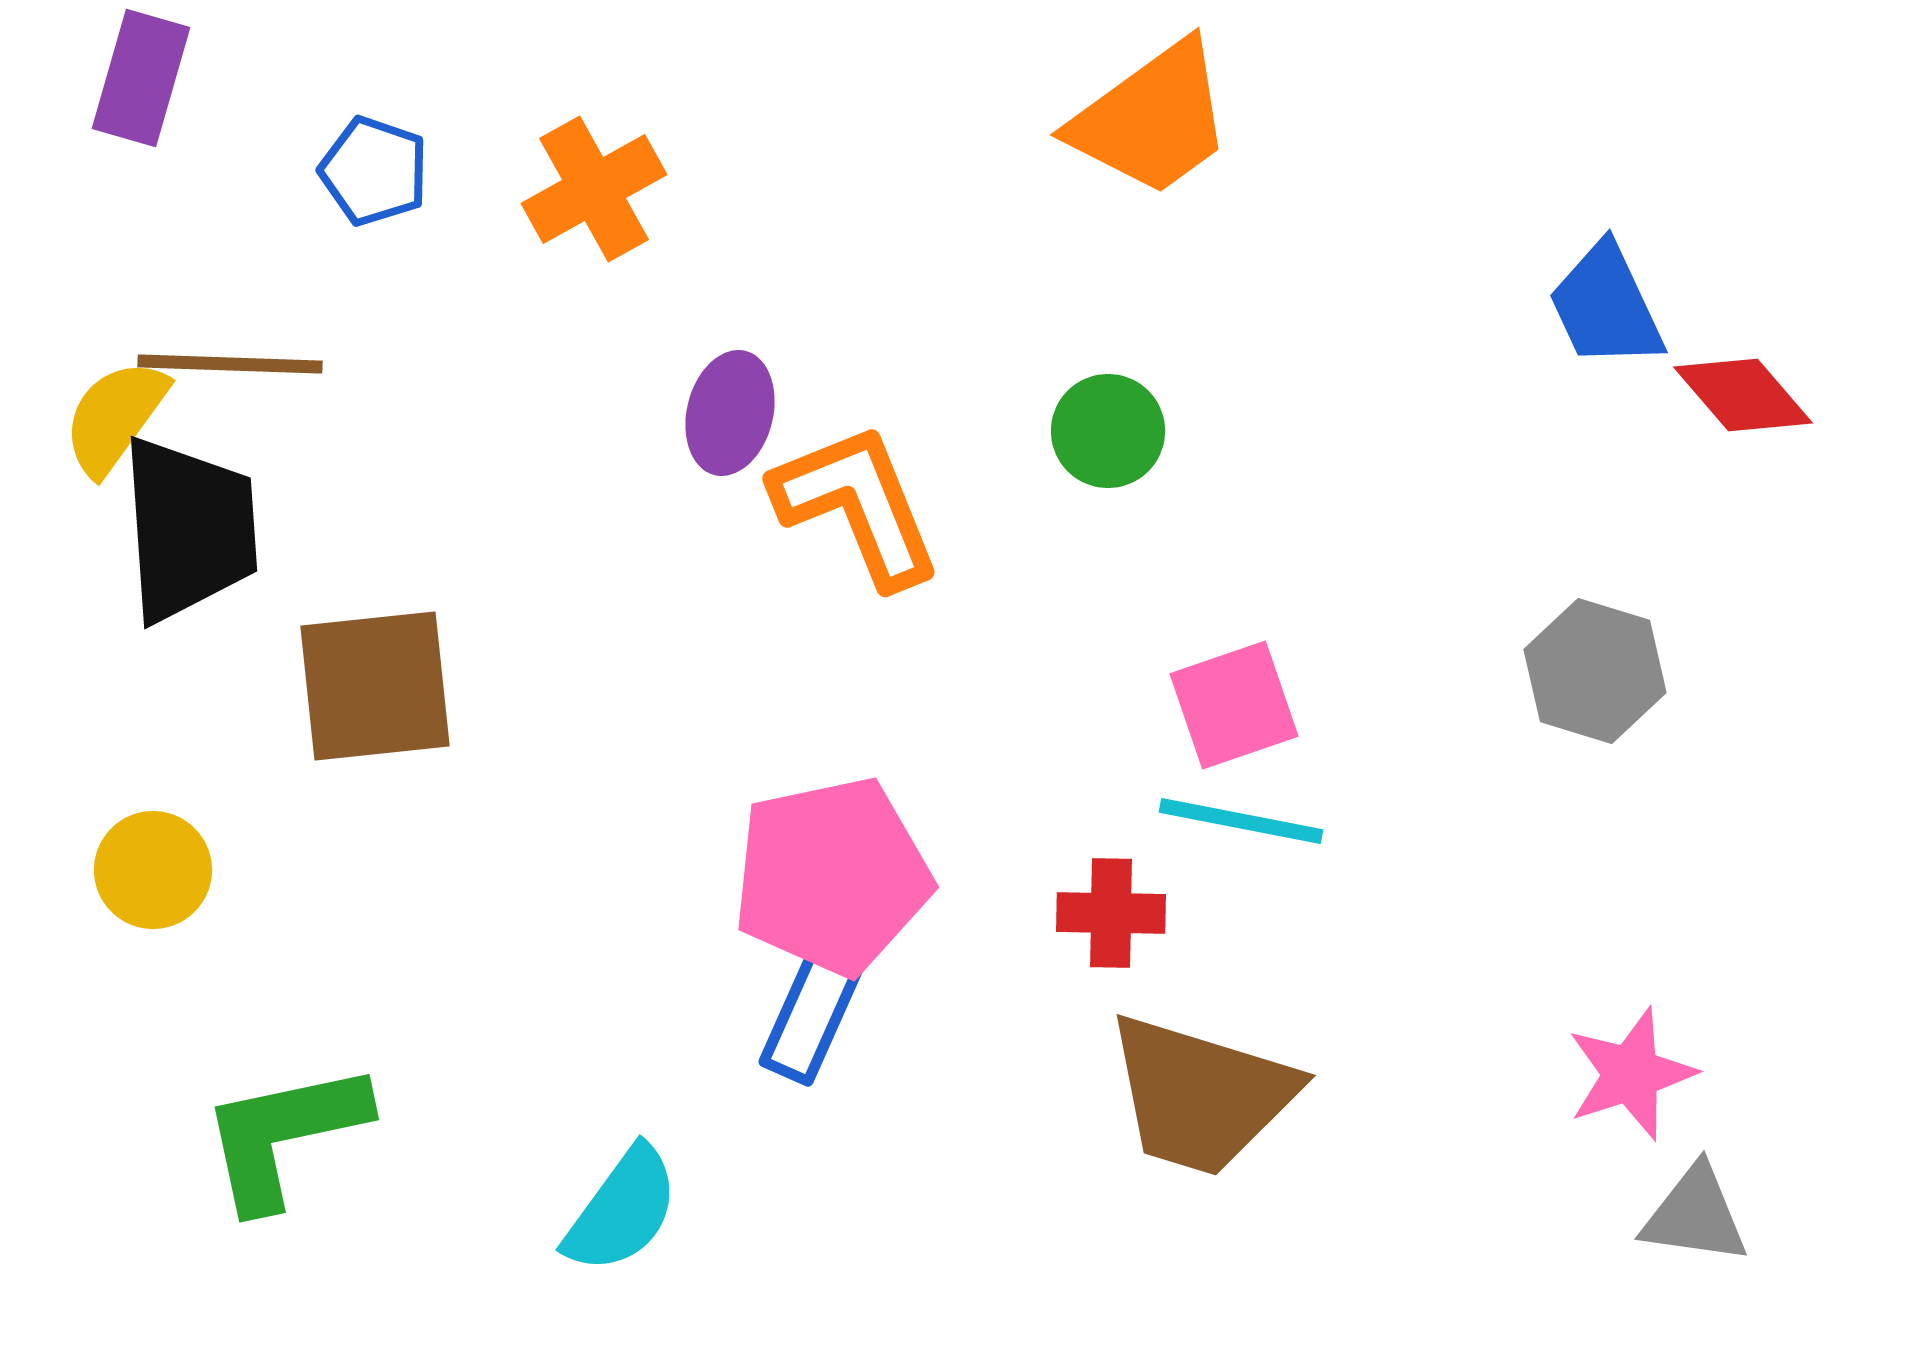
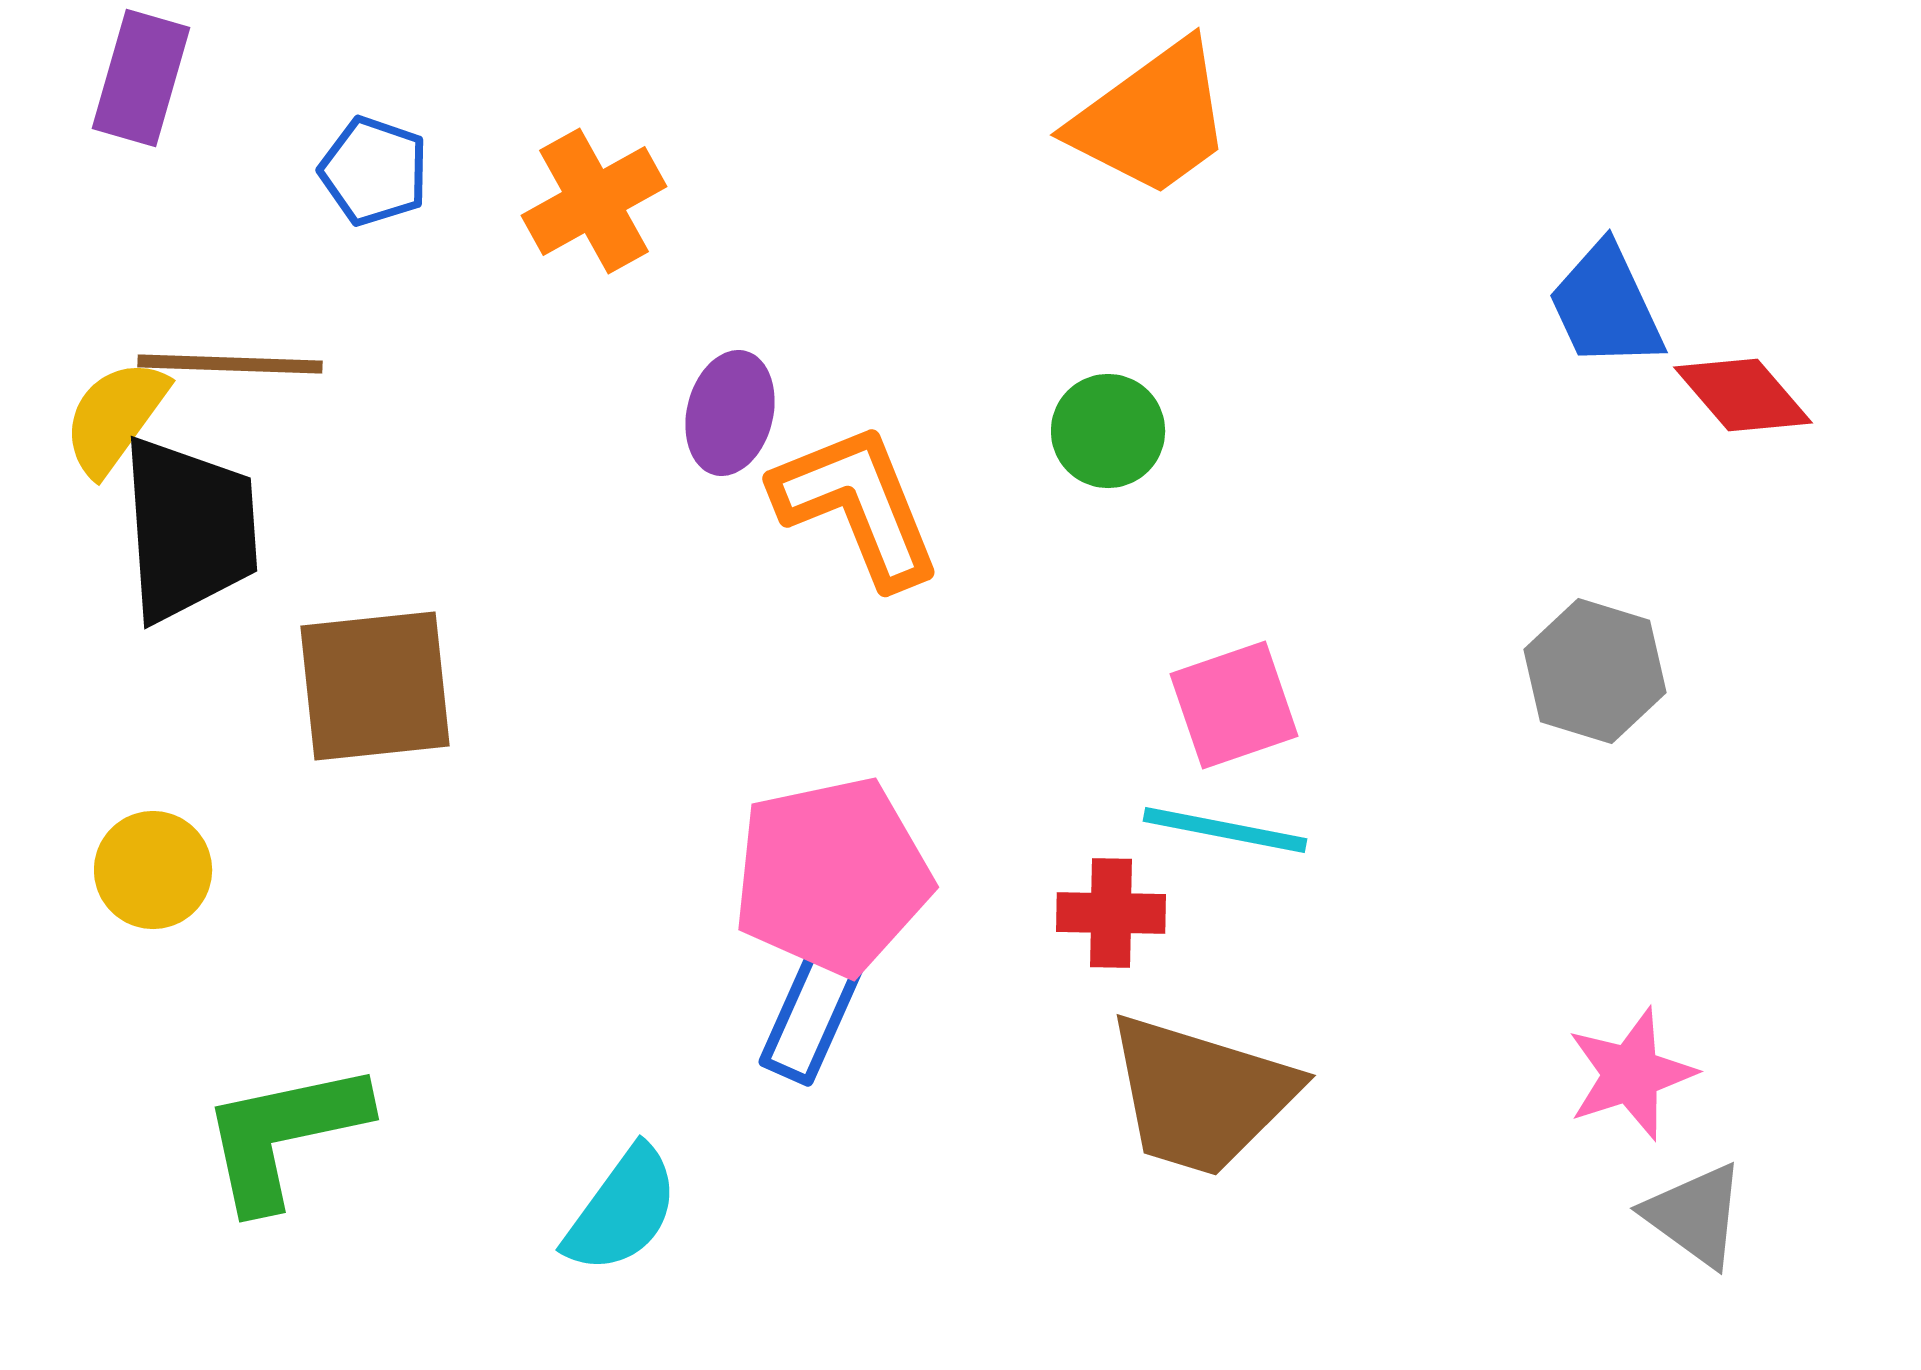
orange cross: moved 12 px down
cyan line: moved 16 px left, 9 px down
gray triangle: rotated 28 degrees clockwise
